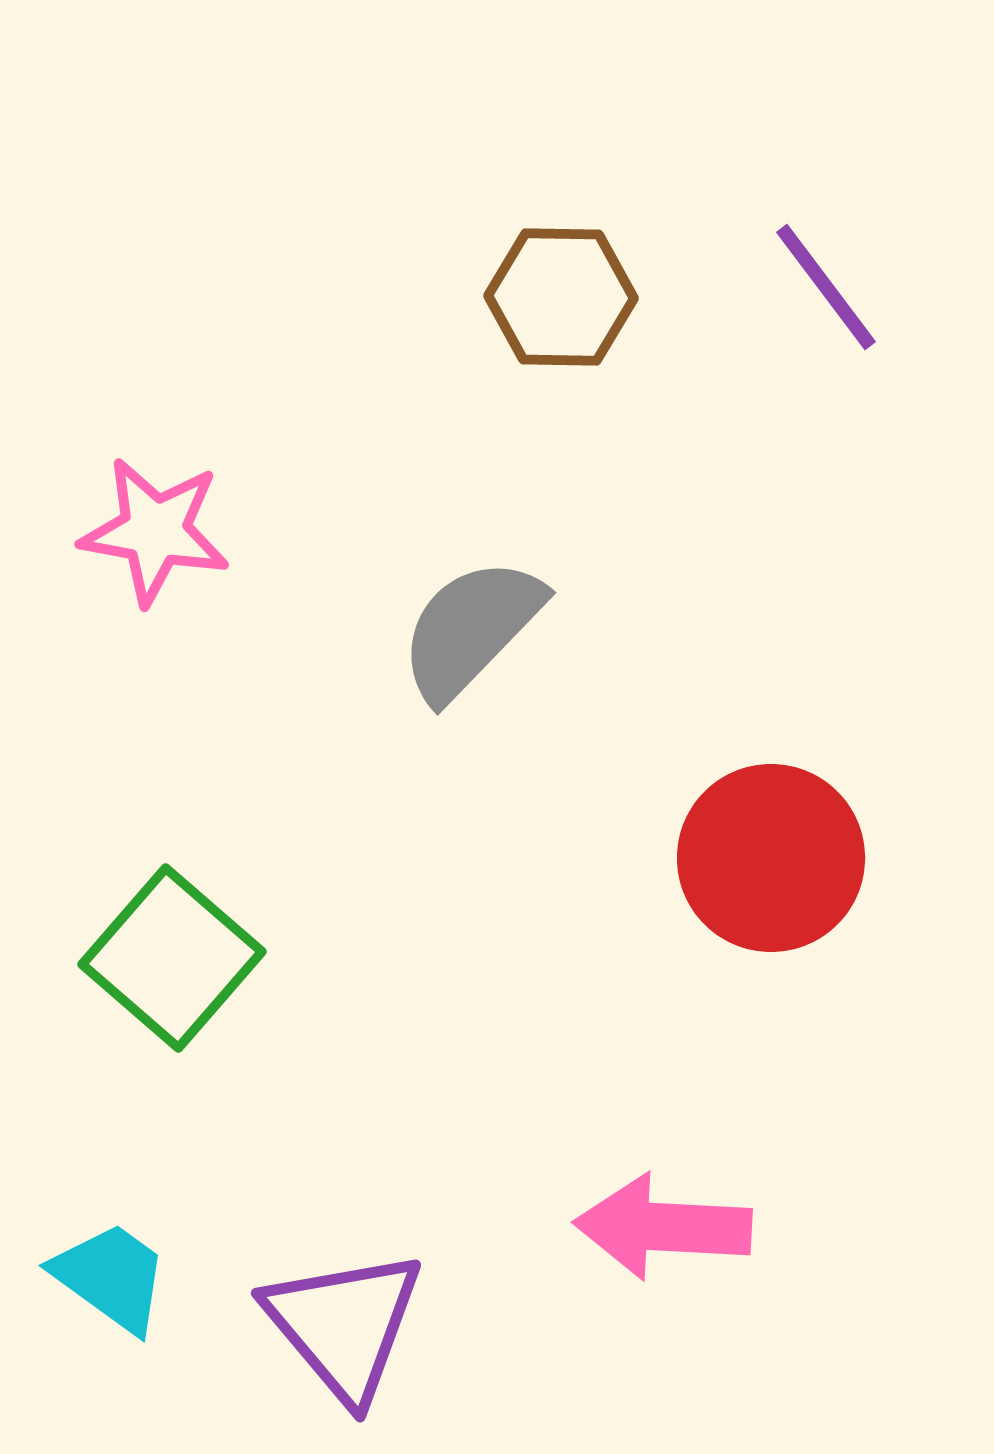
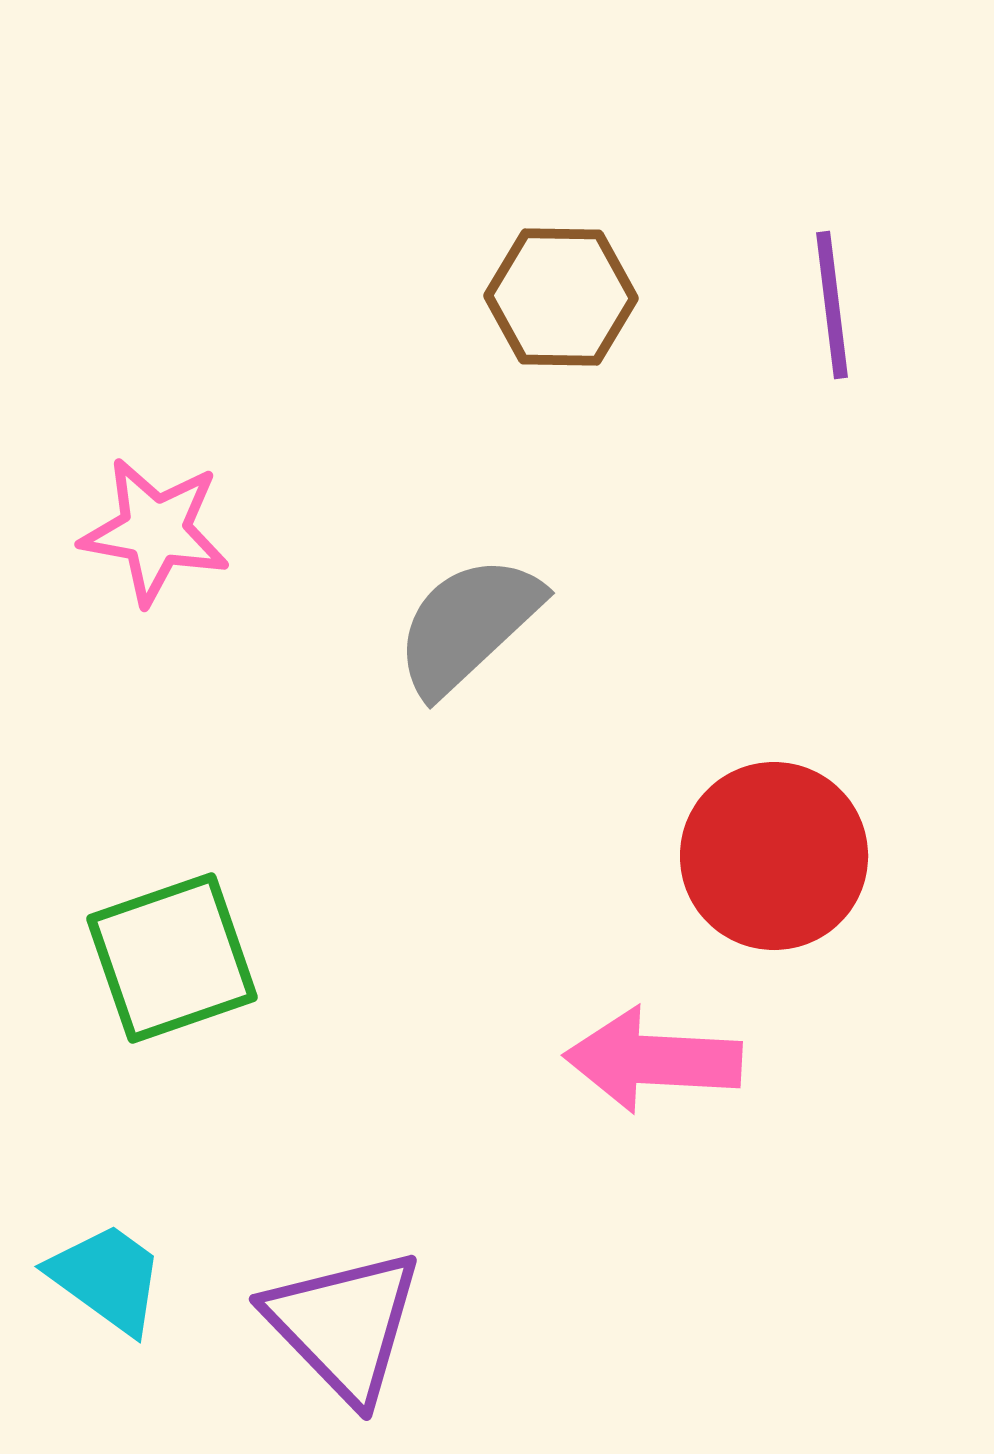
purple line: moved 6 px right, 18 px down; rotated 30 degrees clockwise
gray semicircle: moved 3 px left, 4 px up; rotated 3 degrees clockwise
red circle: moved 3 px right, 2 px up
green square: rotated 30 degrees clockwise
pink arrow: moved 10 px left, 167 px up
cyan trapezoid: moved 4 px left, 1 px down
purple triangle: rotated 4 degrees counterclockwise
